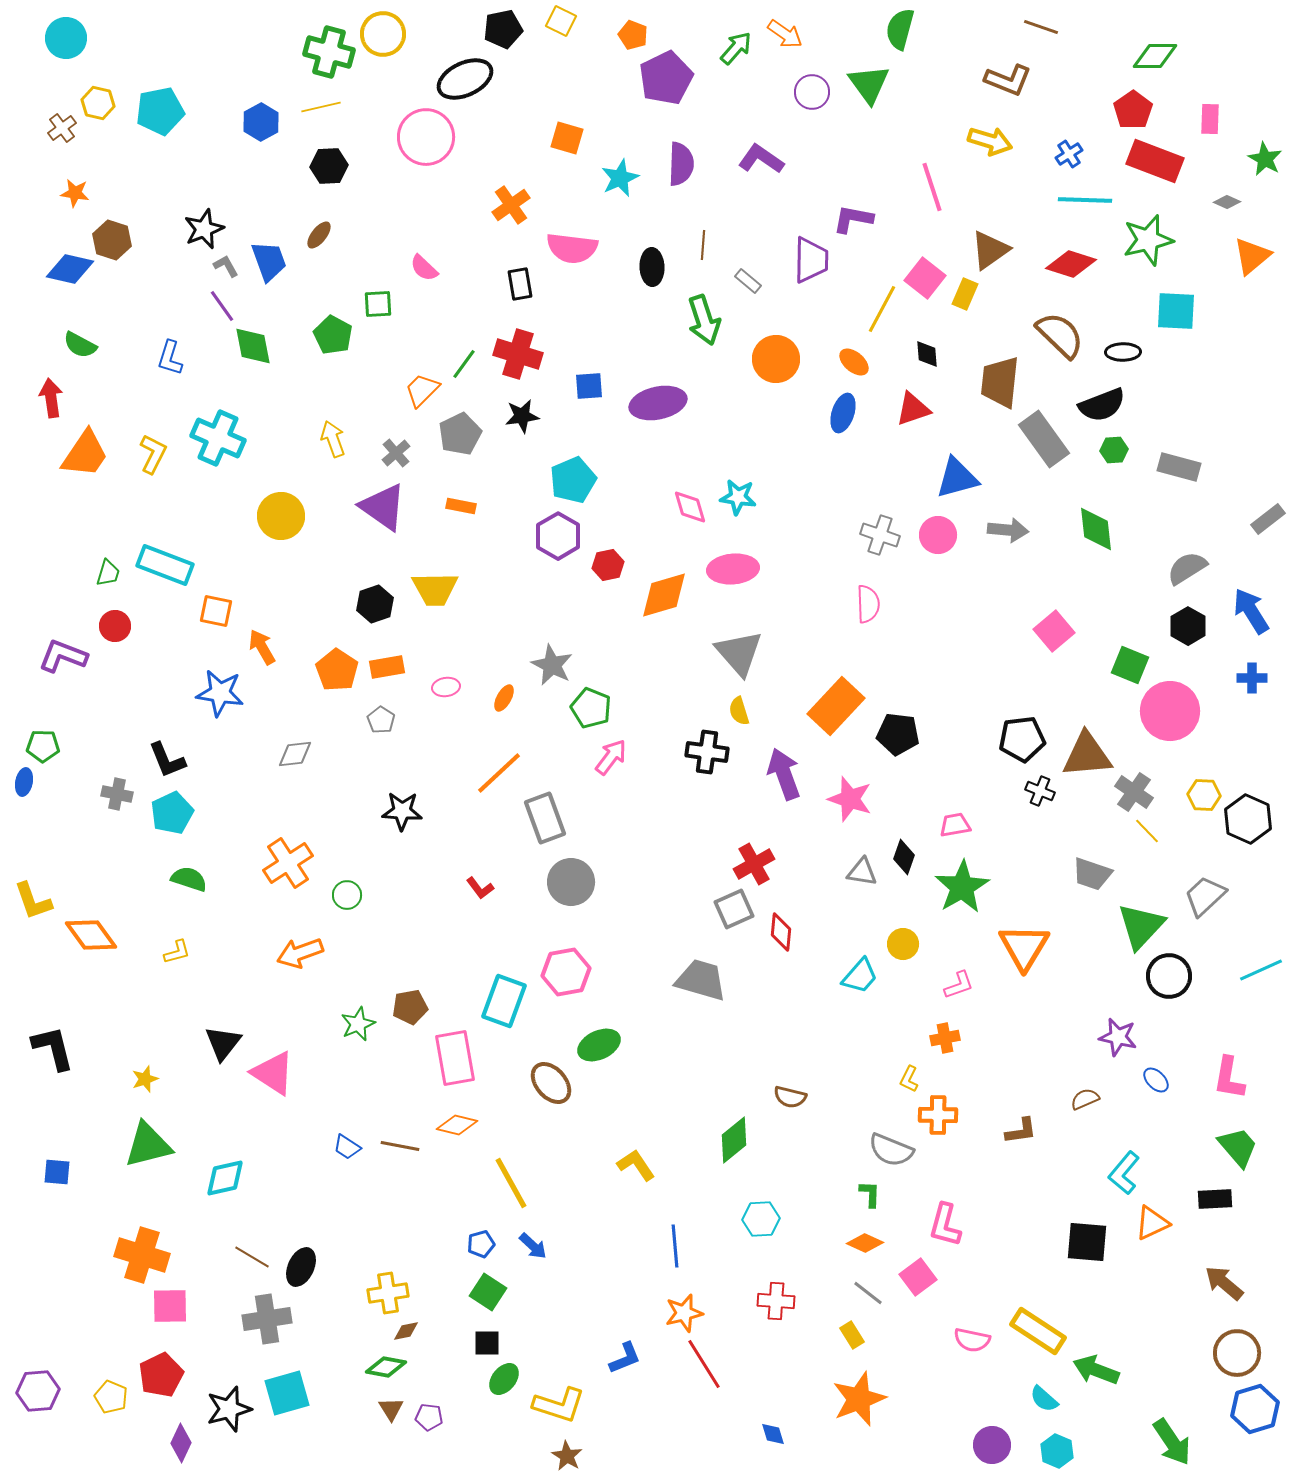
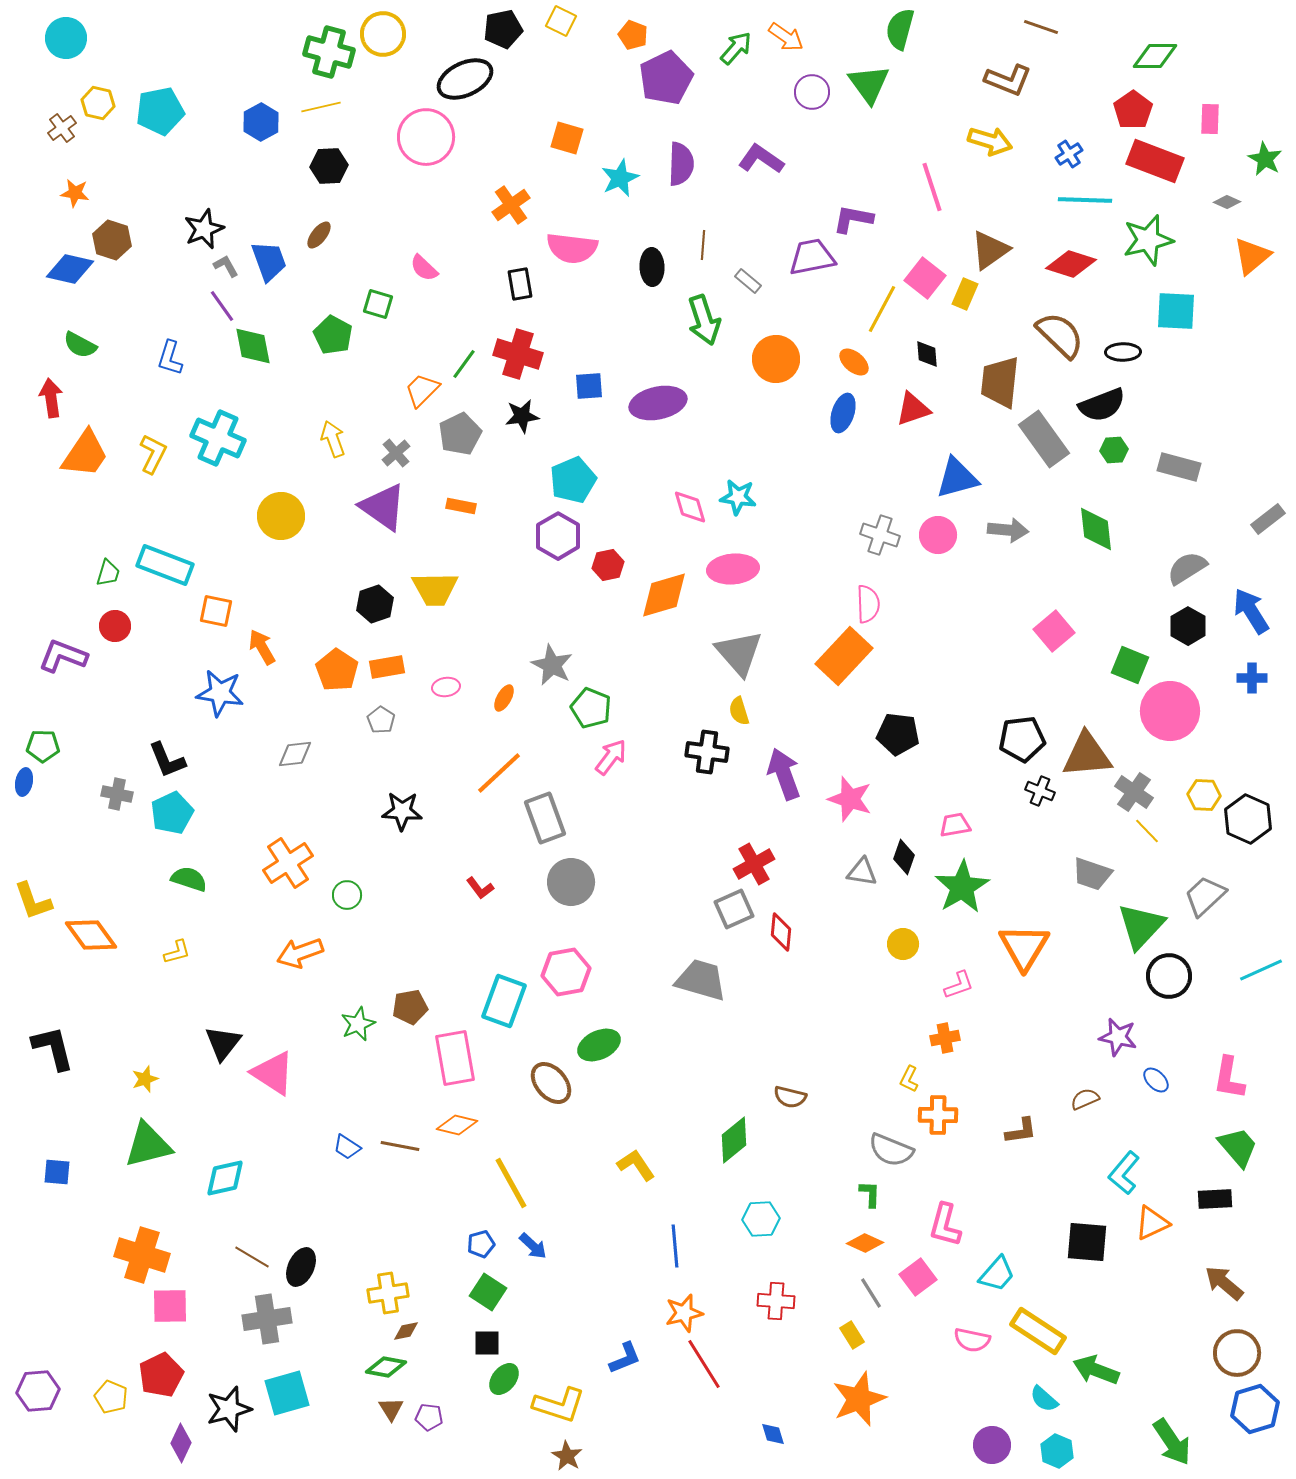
orange arrow at (785, 34): moved 1 px right, 3 px down
purple trapezoid at (811, 260): moved 1 px right, 3 px up; rotated 102 degrees counterclockwise
green square at (378, 304): rotated 20 degrees clockwise
orange rectangle at (836, 706): moved 8 px right, 50 px up
cyan trapezoid at (860, 976): moved 137 px right, 298 px down
gray line at (868, 1293): moved 3 px right; rotated 20 degrees clockwise
